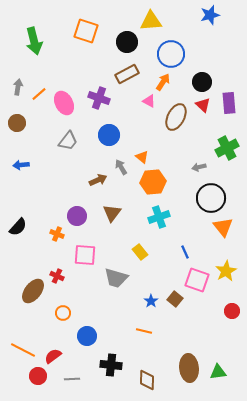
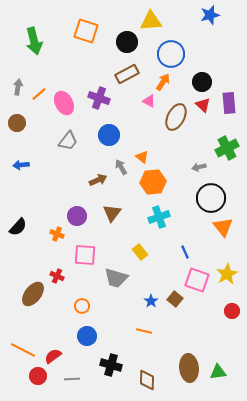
yellow star at (226, 271): moved 1 px right, 3 px down
brown ellipse at (33, 291): moved 3 px down
orange circle at (63, 313): moved 19 px right, 7 px up
black cross at (111, 365): rotated 10 degrees clockwise
